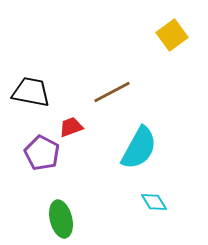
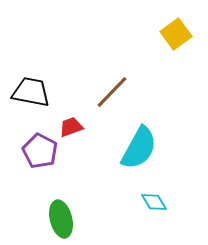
yellow square: moved 4 px right, 1 px up
brown line: rotated 18 degrees counterclockwise
purple pentagon: moved 2 px left, 2 px up
